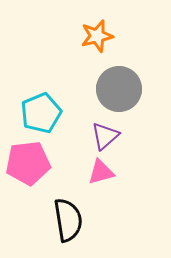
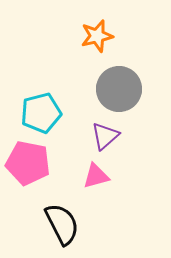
cyan pentagon: rotated 9 degrees clockwise
pink pentagon: rotated 18 degrees clockwise
pink triangle: moved 5 px left, 4 px down
black semicircle: moved 6 px left, 4 px down; rotated 18 degrees counterclockwise
